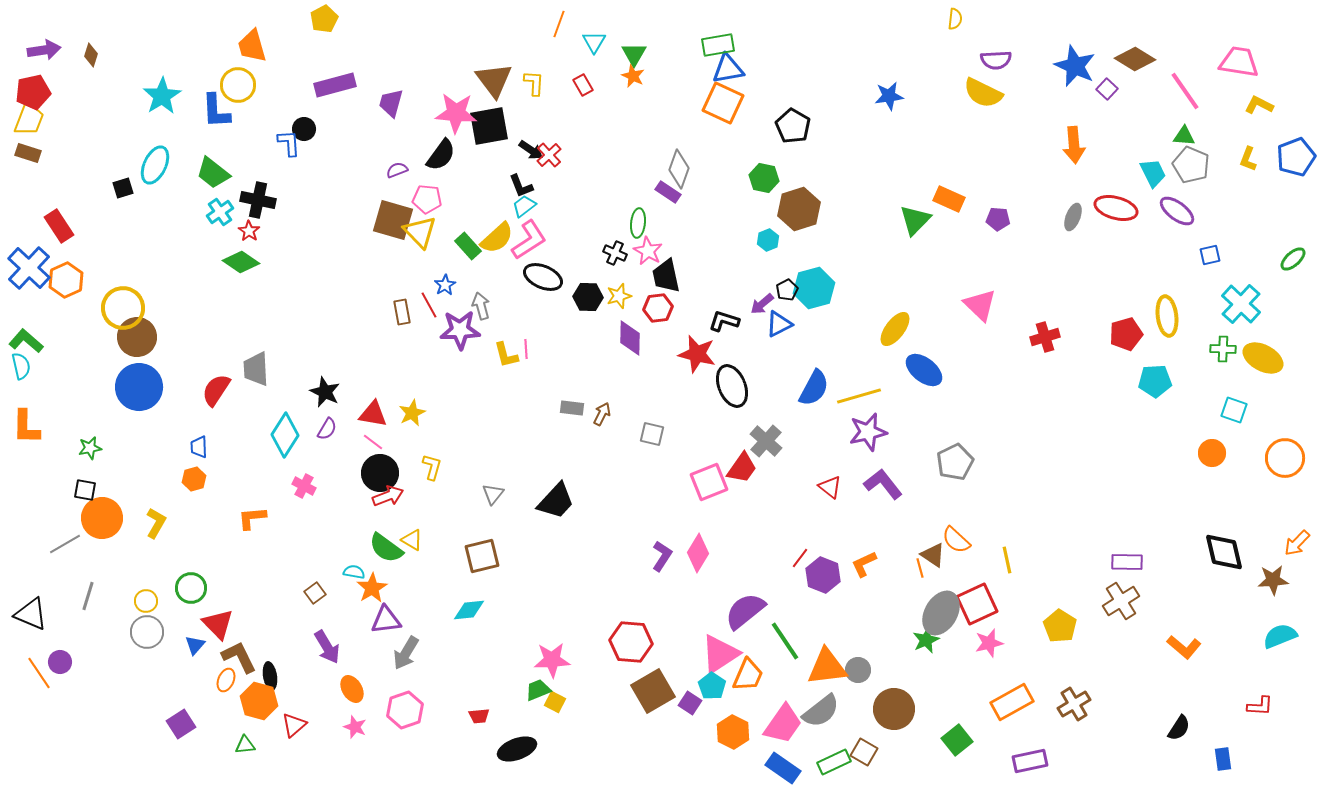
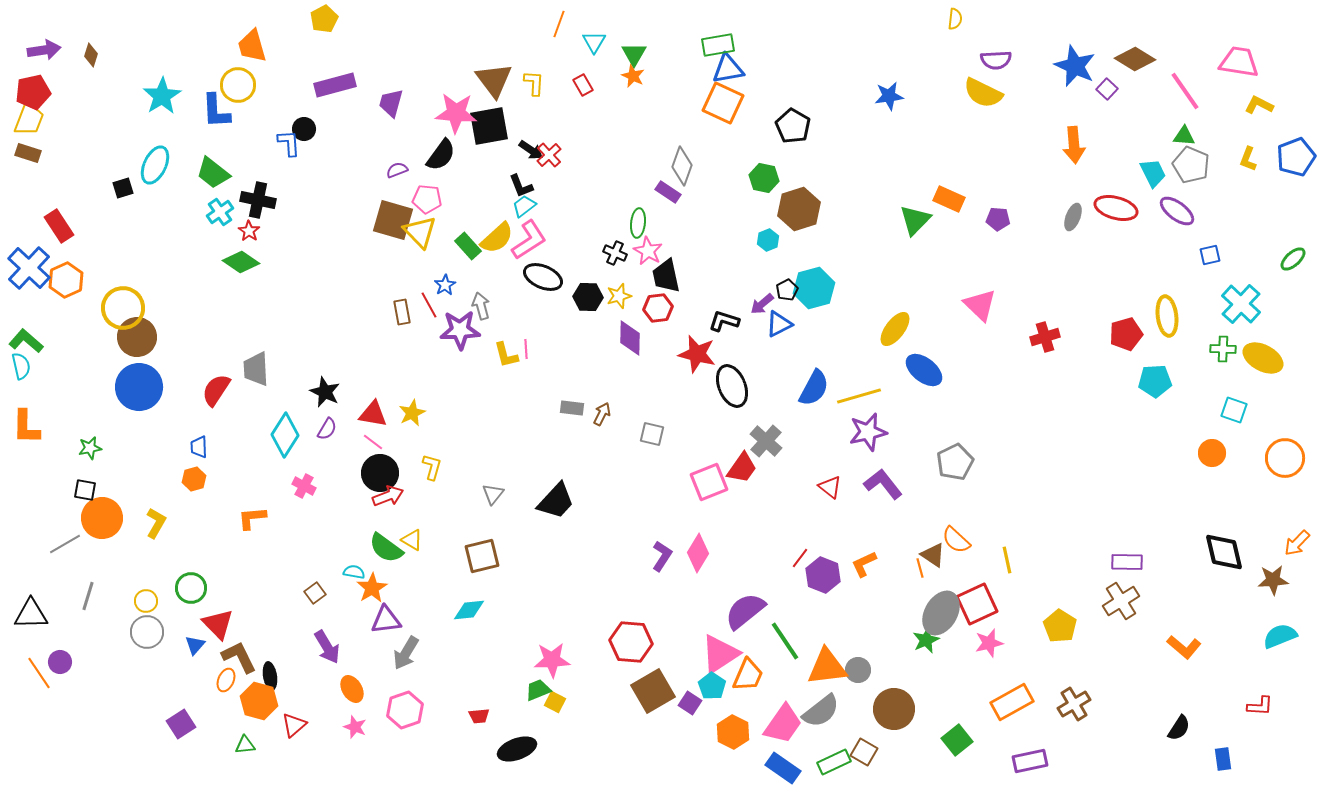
gray diamond at (679, 169): moved 3 px right, 3 px up
black triangle at (31, 614): rotated 24 degrees counterclockwise
